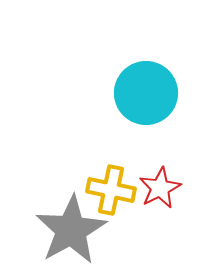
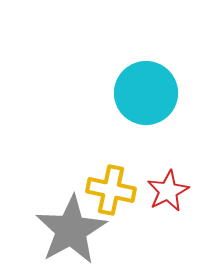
red star: moved 8 px right, 3 px down
